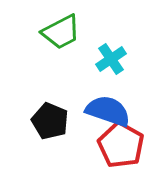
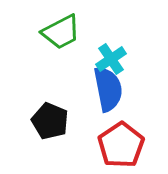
blue semicircle: moved 22 px up; rotated 60 degrees clockwise
red pentagon: rotated 9 degrees clockwise
